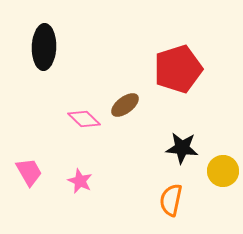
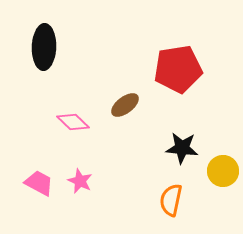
red pentagon: rotated 9 degrees clockwise
pink diamond: moved 11 px left, 3 px down
pink trapezoid: moved 10 px right, 11 px down; rotated 32 degrees counterclockwise
